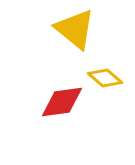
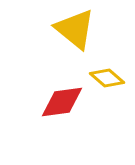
yellow diamond: moved 2 px right
